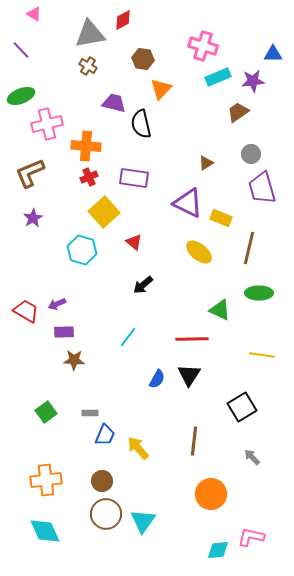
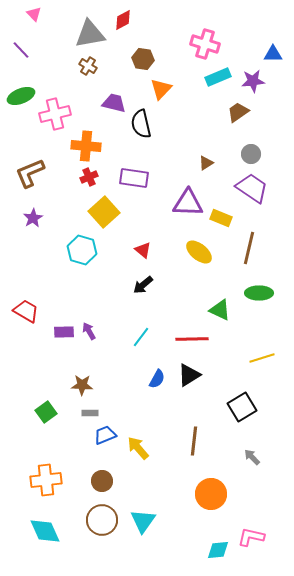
pink triangle at (34, 14): rotated 14 degrees clockwise
pink cross at (203, 46): moved 2 px right, 2 px up
pink cross at (47, 124): moved 8 px right, 10 px up
purple trapezoid at (262, 188): moved 10 px left; rotated 140 degrees clockwise
purple triangle at (188, 203): rotated 24 degrees counterclockwise
red triangle at (134, 242): moved 9 px right, 8 px down
purple arrow at (57, 304): moved 32 px right, 27 px down; rotated 84 degrees clockwise
cyan line at (128, 337): moved 13 px right
yellow line at (262, 355): moved 3 px down; rotated 25 degrees counterclockwise
brown star at (74, 360): moved 8 px right, 25 px down
black triangle at (189, 375): rotated 25 degrees clockwise
blue trapezoid at (105, 435): rotated 135 degrees counterclockwise
brown circle at (106, 514): moved 4 px left, 6 px down
